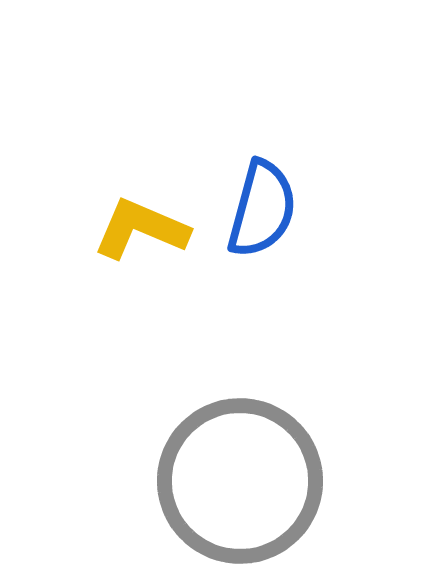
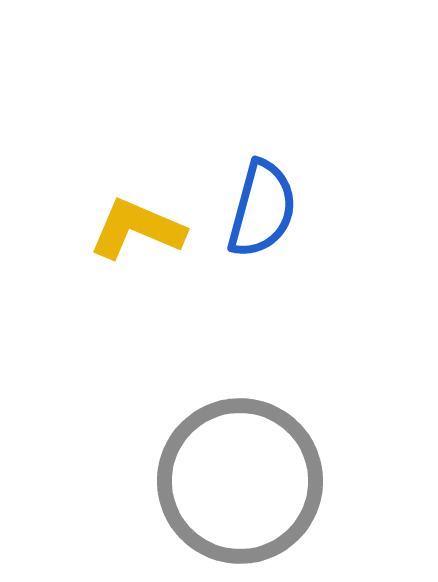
yellow L-shape: moved 4 px left
